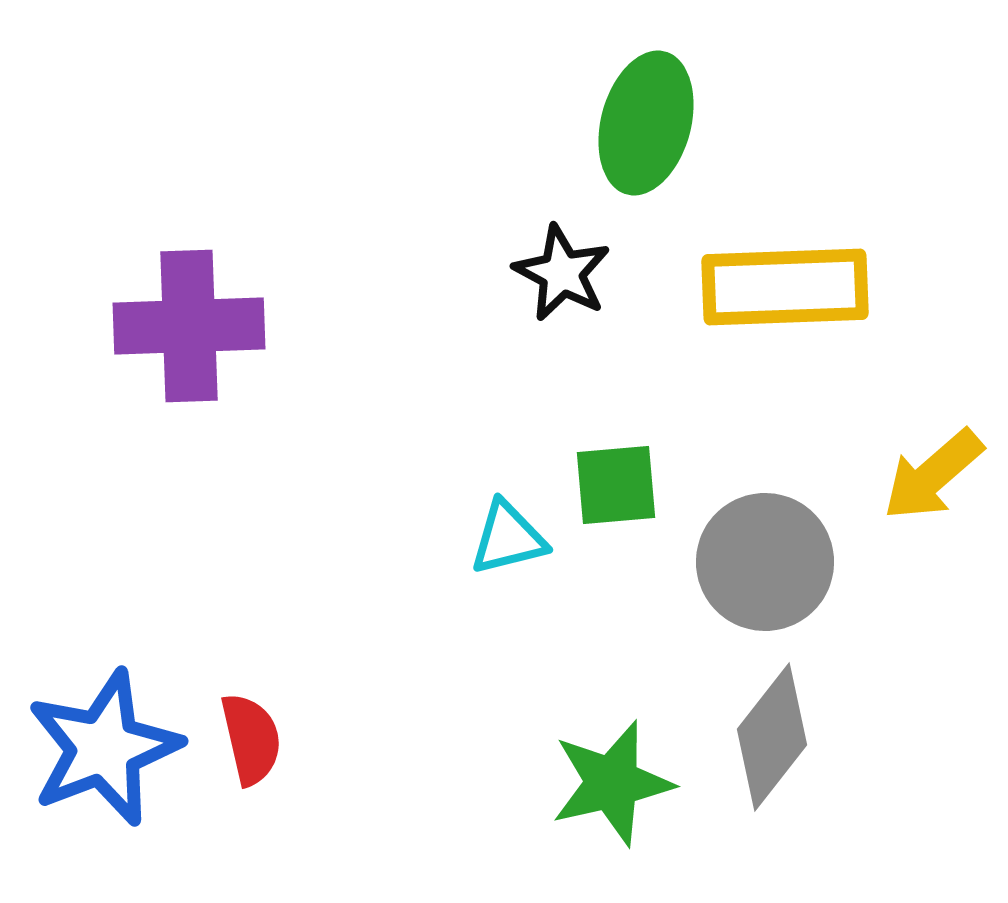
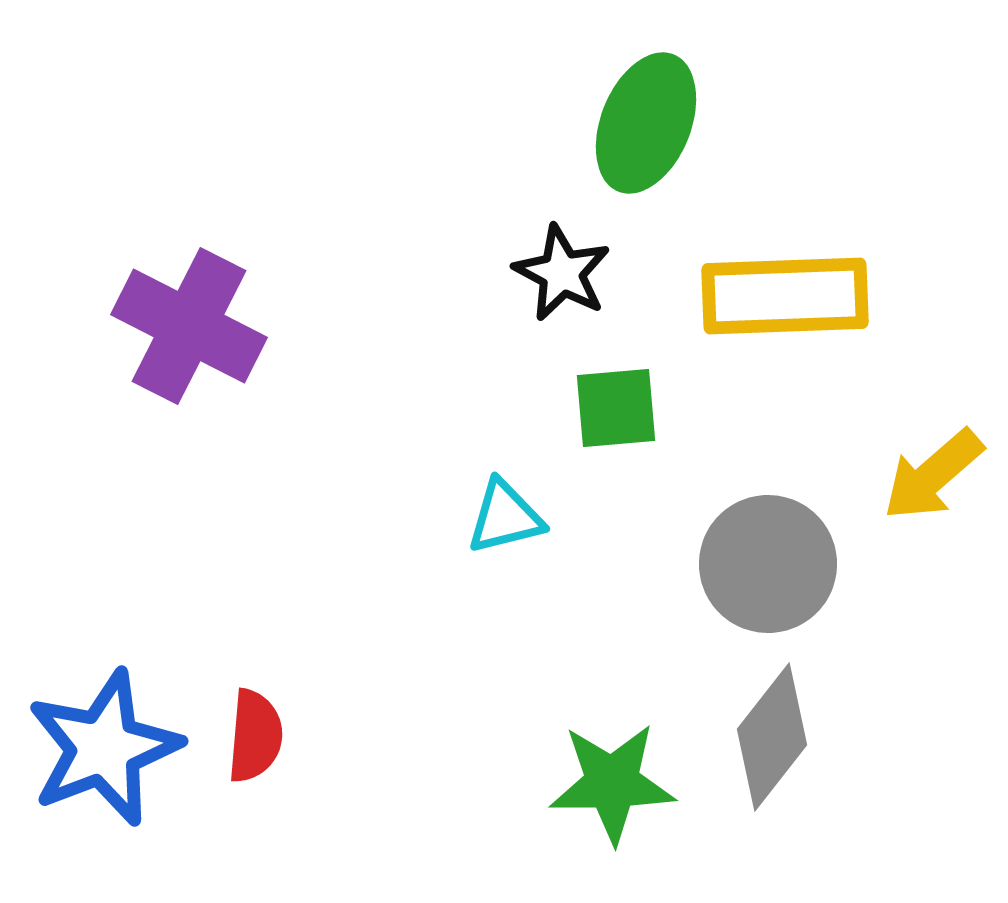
green ellipse: rotated 7 degrees clockwise
yellow rectangle: moved 9 px down
purple cross: rotated 29 degrees clockwise
green square: moved 77 px up
cyan triangle: moved 3 px left, 21 px up
gray circle: moved 3 px right, 2 px down
red semicircle: moved 4 px right, 3 px up; rotated 18 degrees clockwise
green star: rotated 12 degrees clockwise
